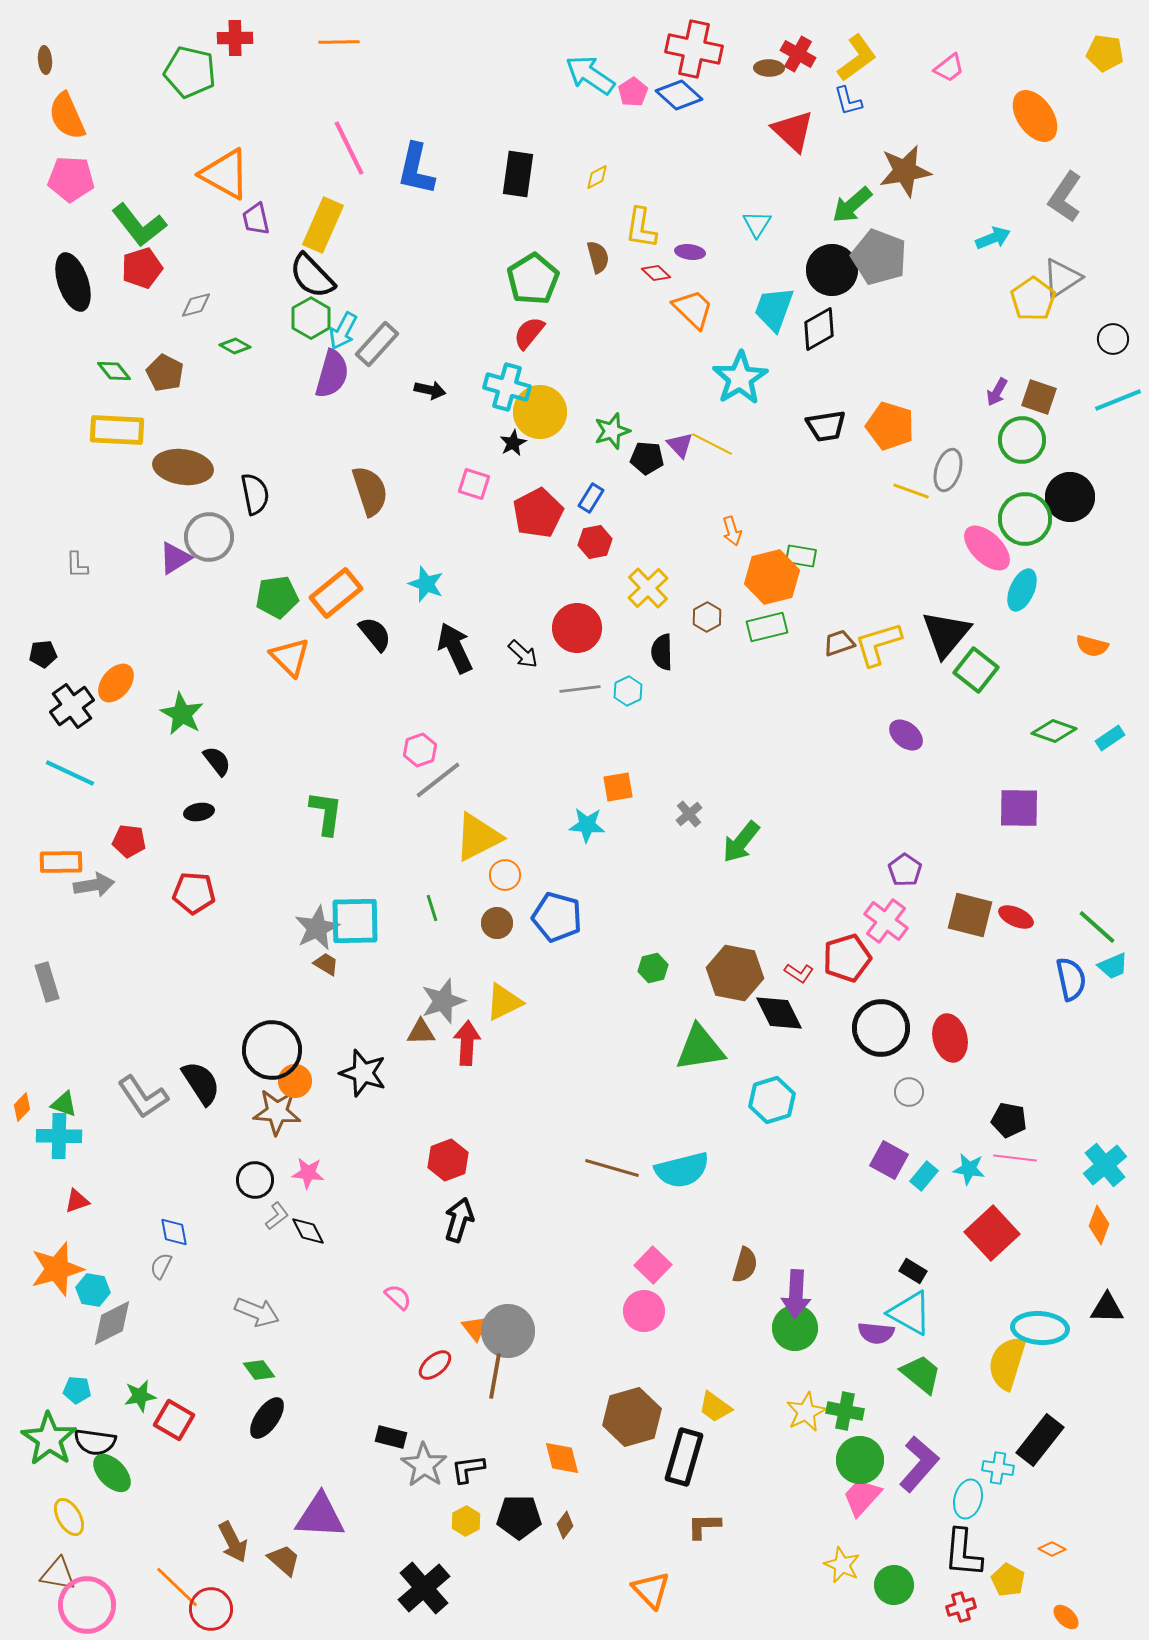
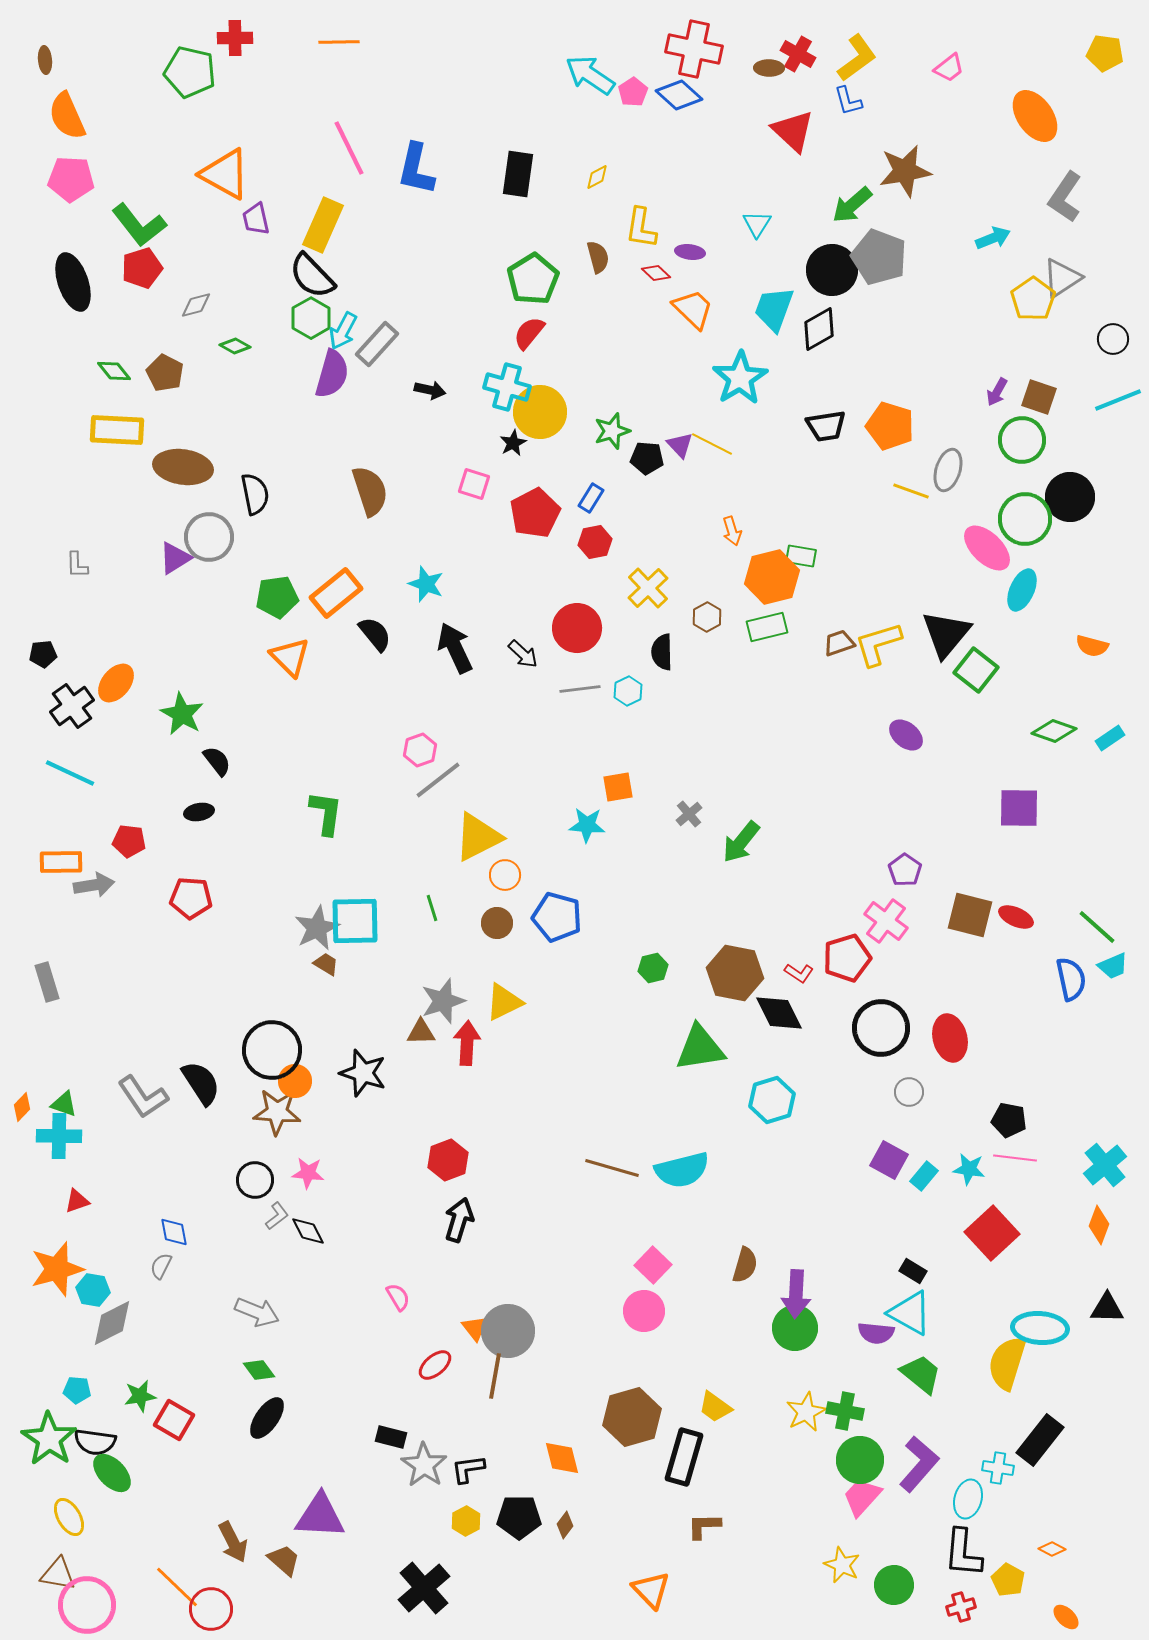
red pentagon at (538, 513): moved 3 px left
red pentagon at (194, 893): moved 3 px left, 5 px down
pink semicircle at (398, 1297): rotated 16 degrees clockwise
